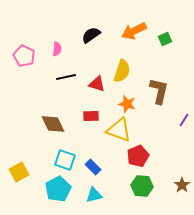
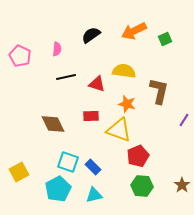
pink pentagon: moved 4 px left
yellow semicircle: moved 2 px right; rotated 100 degrees counterclockwise
cyan square: moved 3 px right, 2 px down
